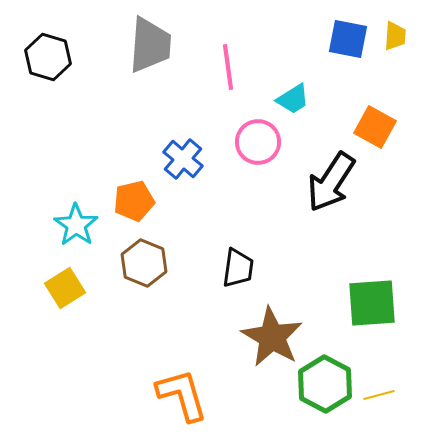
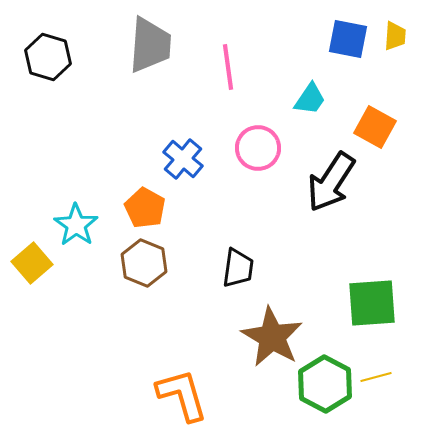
cyan trapezoid: moved 17 px right; rotated 24 degrees counterclockwise
pink circle: moved 6 px down
orange pentagon: moved 11 px right, 7 px down; rotated 30 degrees counterclockwise
yellow square: moved 33 px left, 25 px up; rotated 9 degrees counterclockwise
yellow line: moved 3 px left, 18 px up
